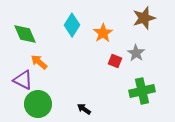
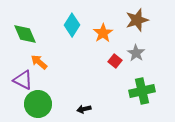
brown star: moved 7 px left, 2 px down
red square: rotated 16 degrees clockwise
black arrow: rotated 48 degrees counterclockwise
